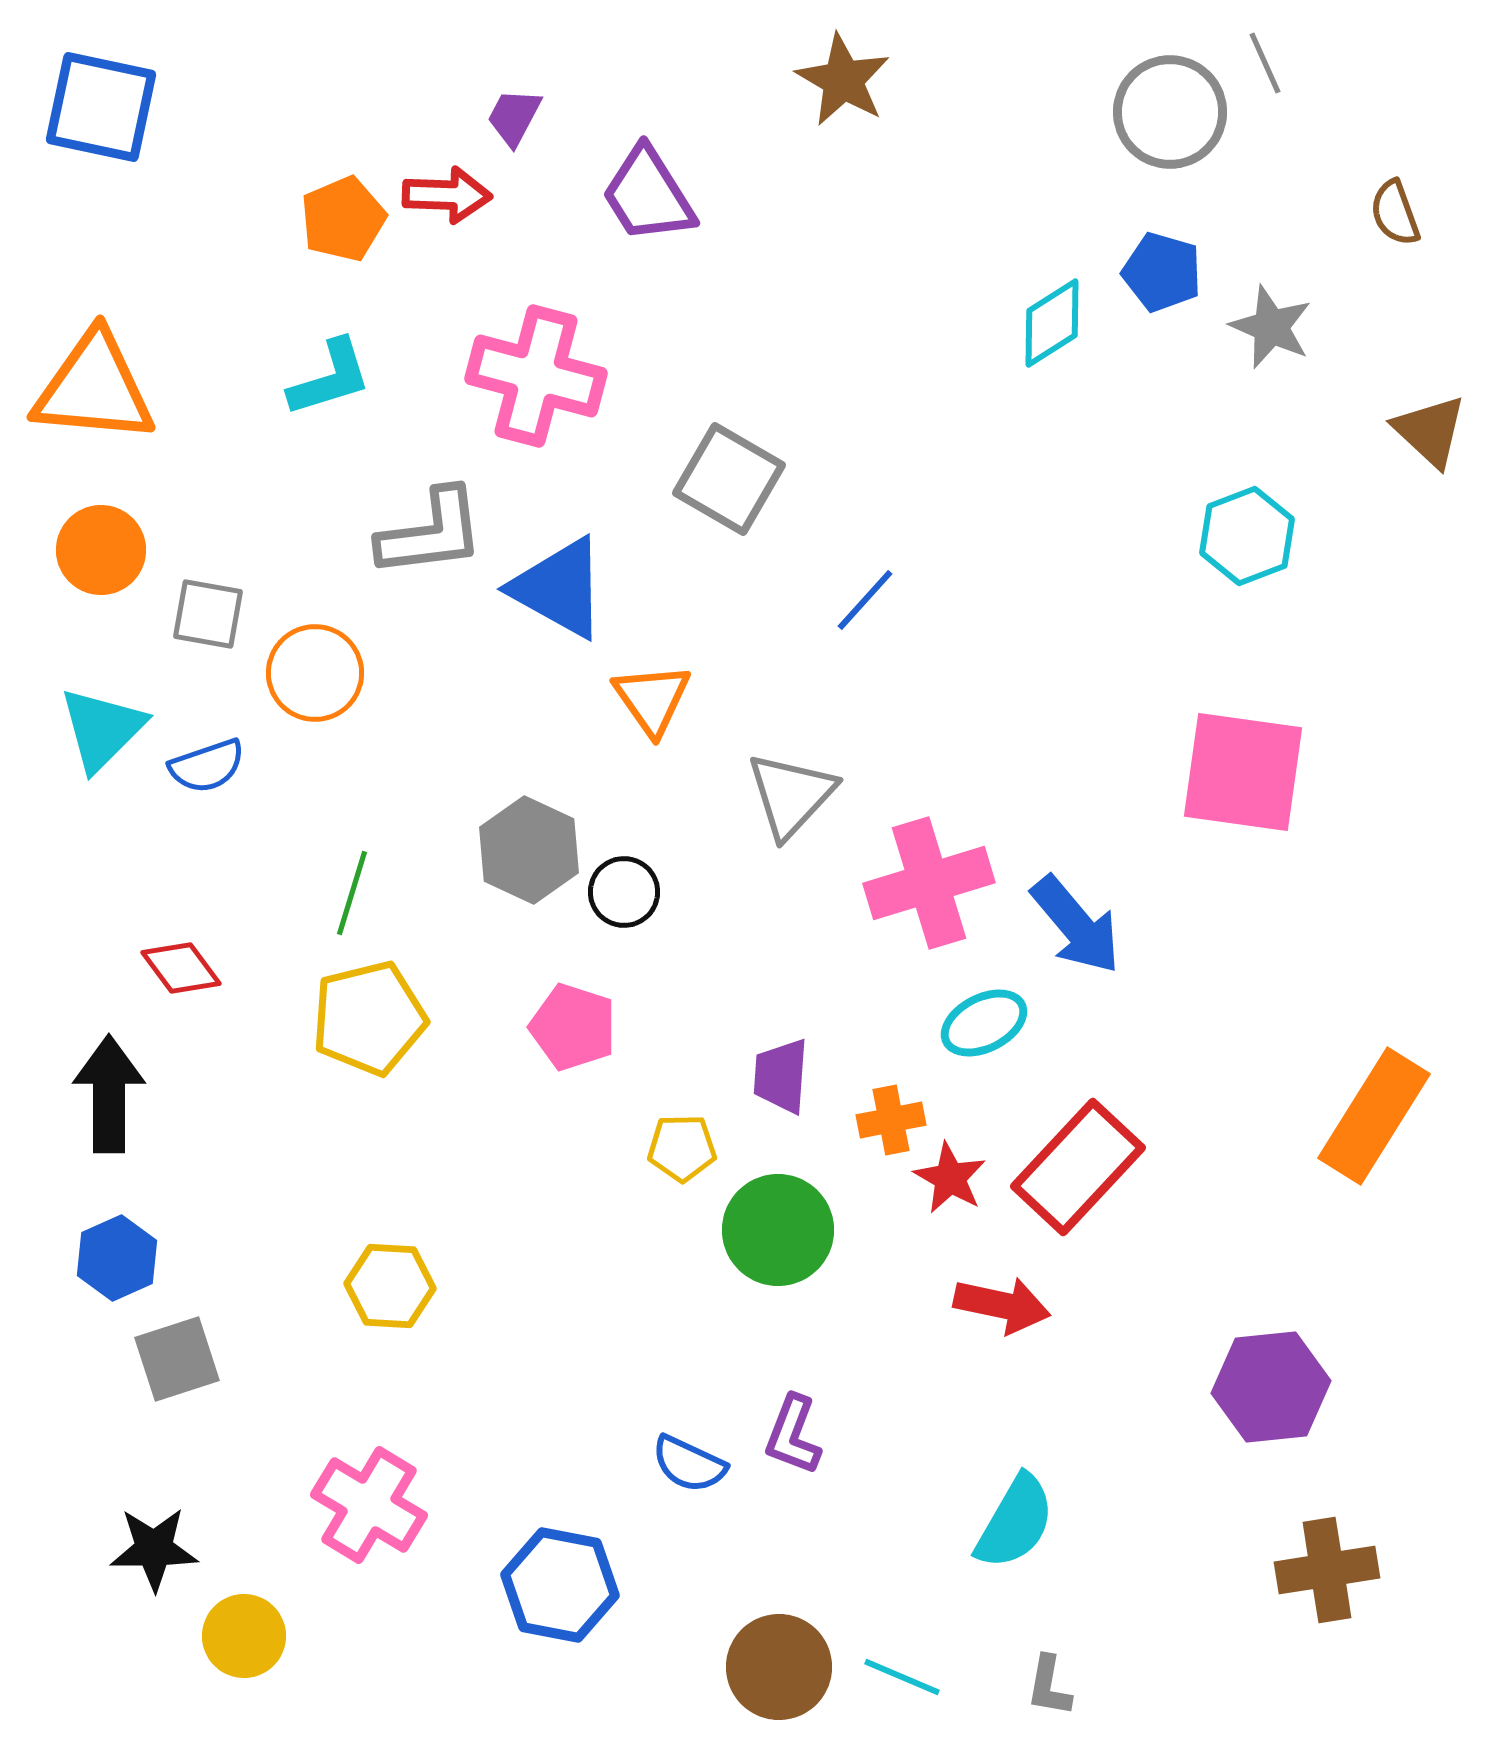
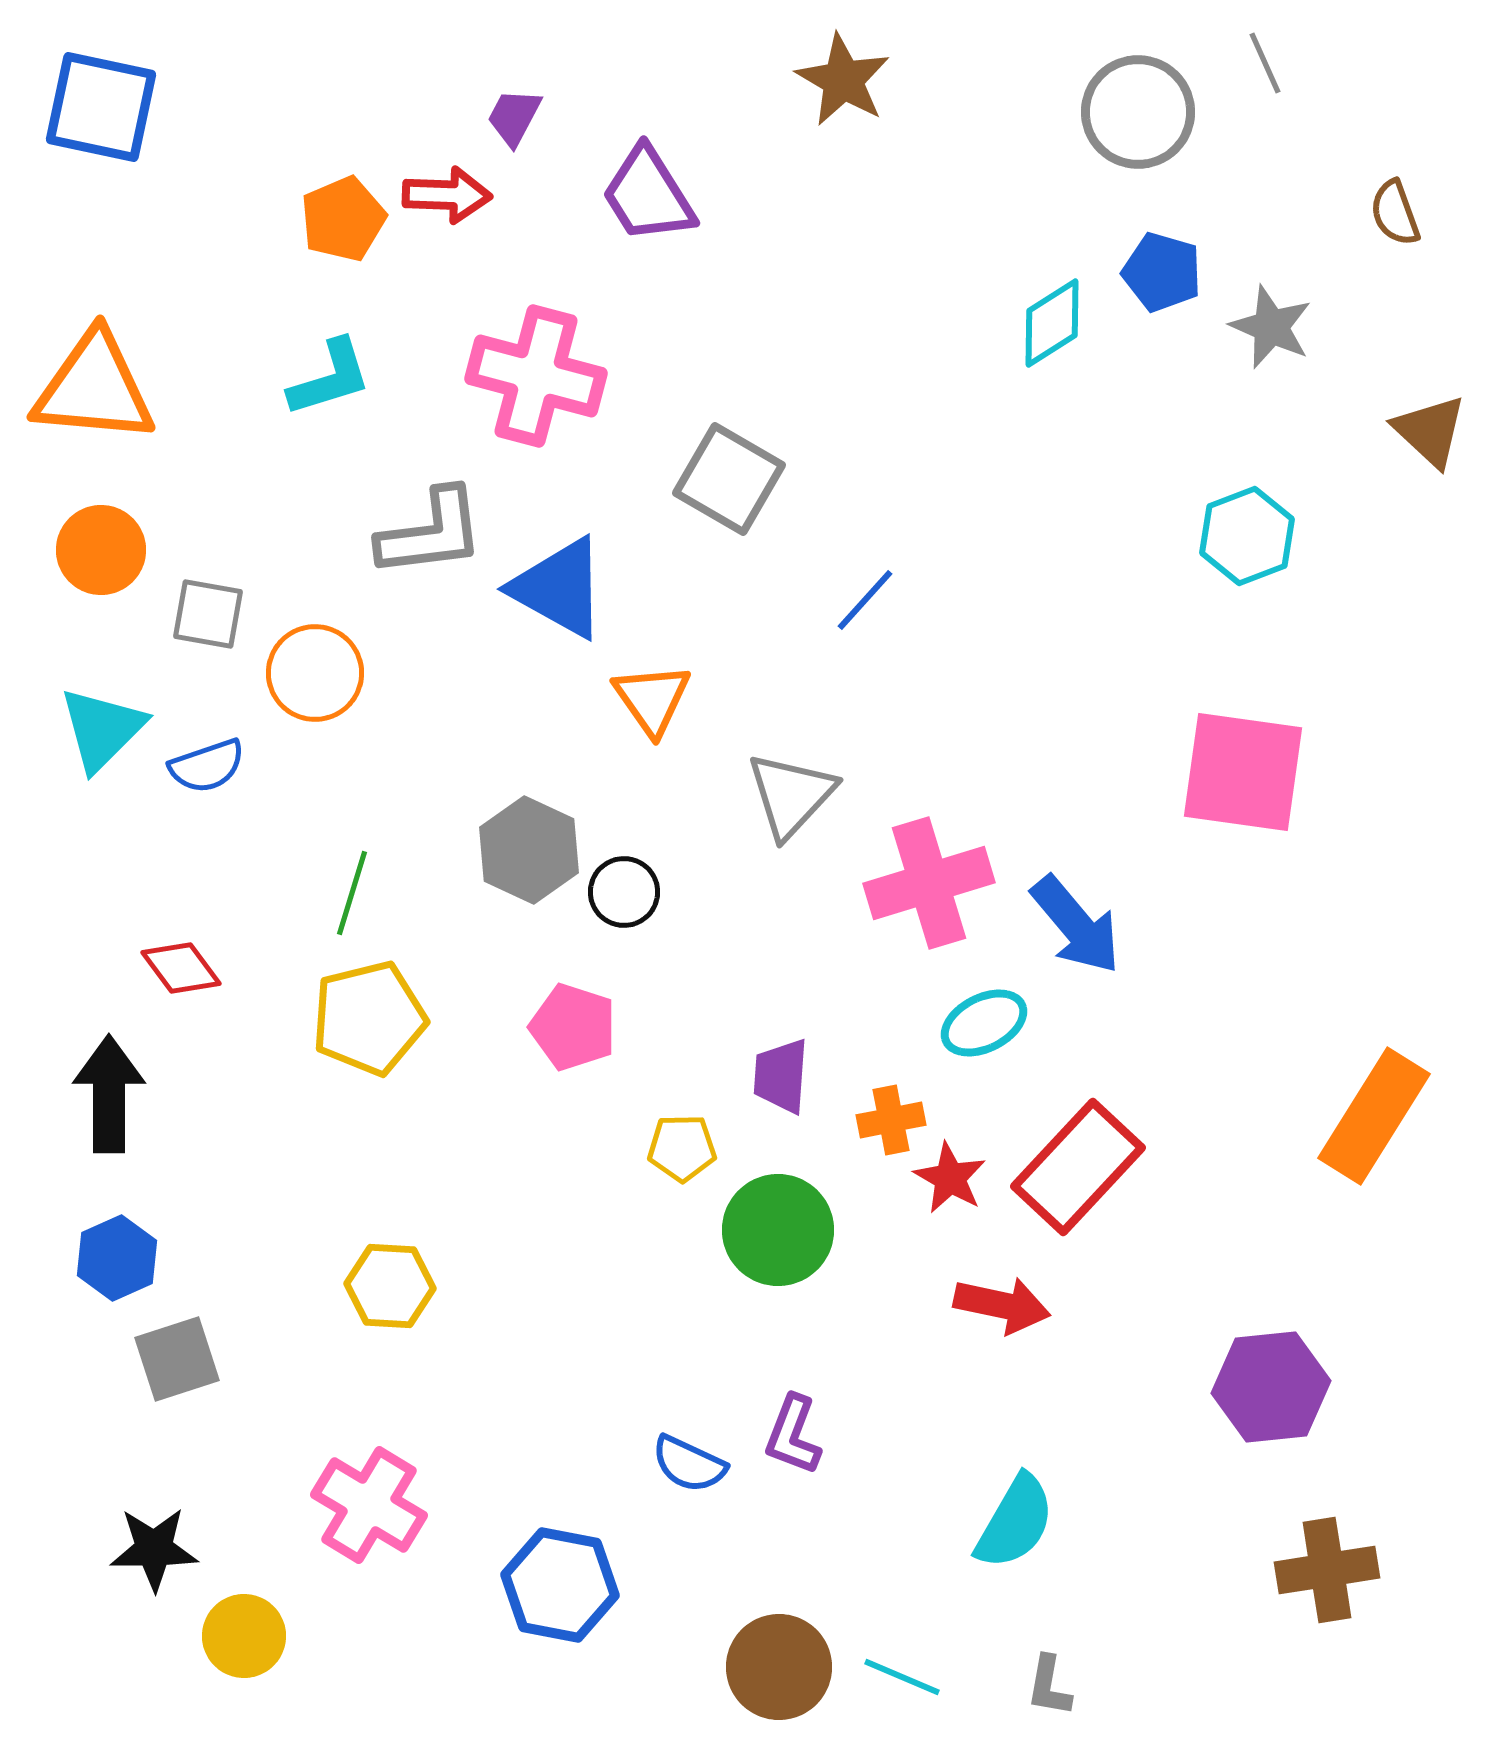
gray circle at (1170, 112): moved 32 px left
